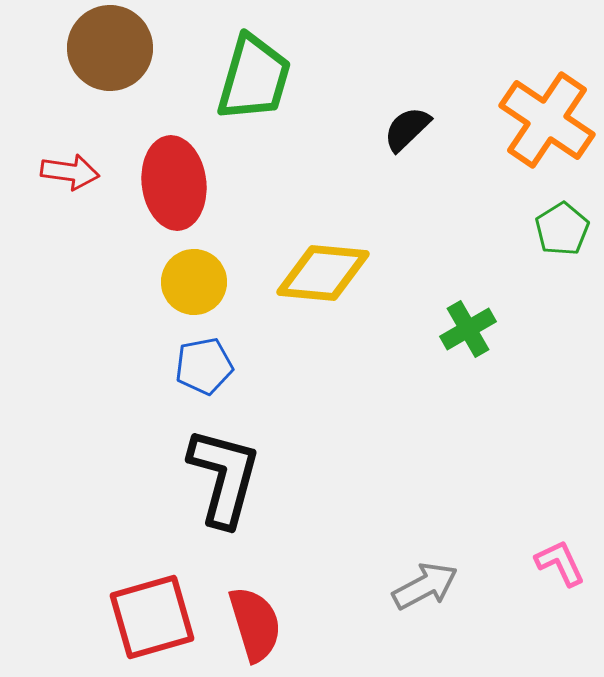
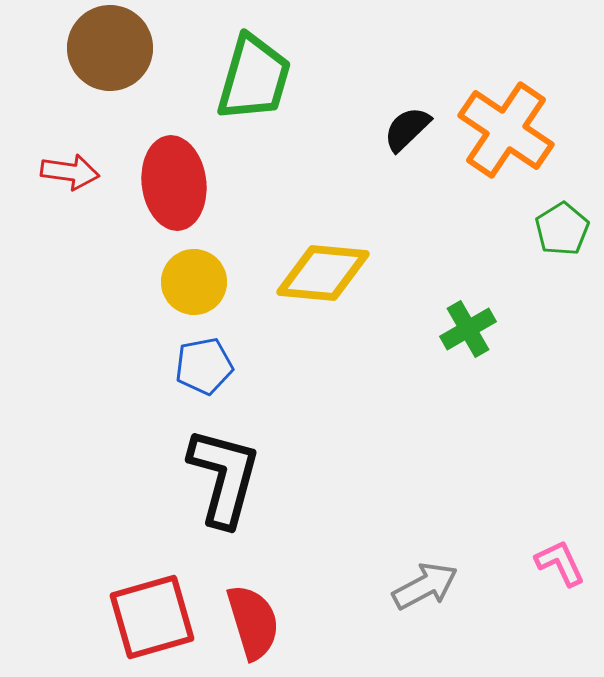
orange cross: moved 41 px left, 10 px down
red semicircle: moved 2 px left, 2 px up
